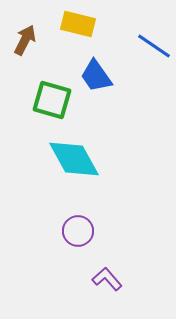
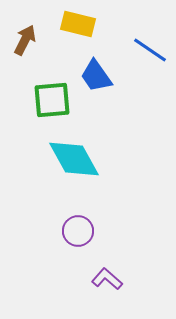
blue line: moved 4 px left, 4 px down
green square: rotated 21 degrees counterclockwise
purple L-shape: rotated 8 degrees counterclockwise
